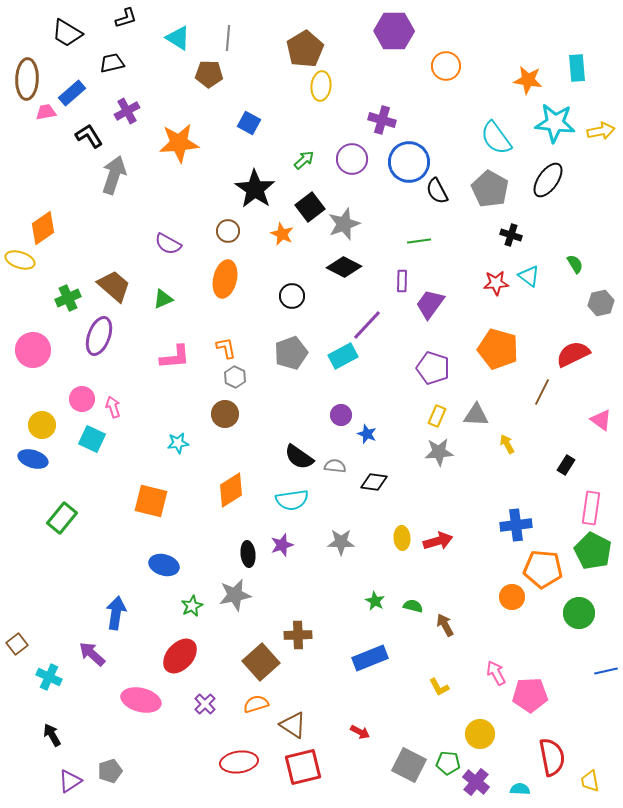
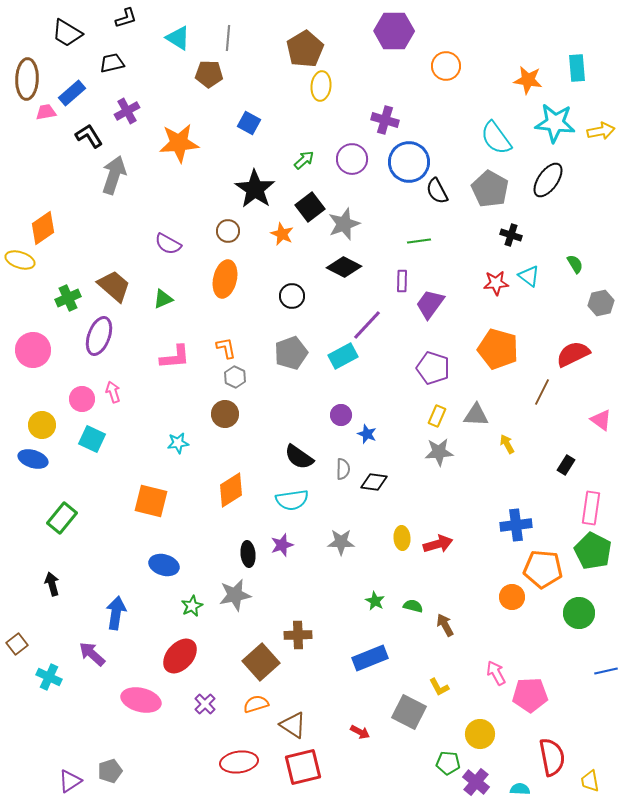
purple cross at (382, 120): moved 3 px right
pink arrow at (113, 407): moved 15 px up
gray semicircle at (335, 466): moved 8 px right, 3 px down; rotated 85 degrees clockwise
red arrow at (438, 541): moved 3 px down
black arrow at (52, 735): moved 151 px up; rotated 15 degrees clockwise
gray square at (409, 765): moved 53 px up
